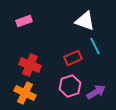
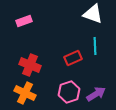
white triangle: moved 8 px right, 7 px up
cyan line: rotated 24 degrees clockwise
pink hexagon: moved 1 px left, 6 px down
purple arrow: moved 2 px down
